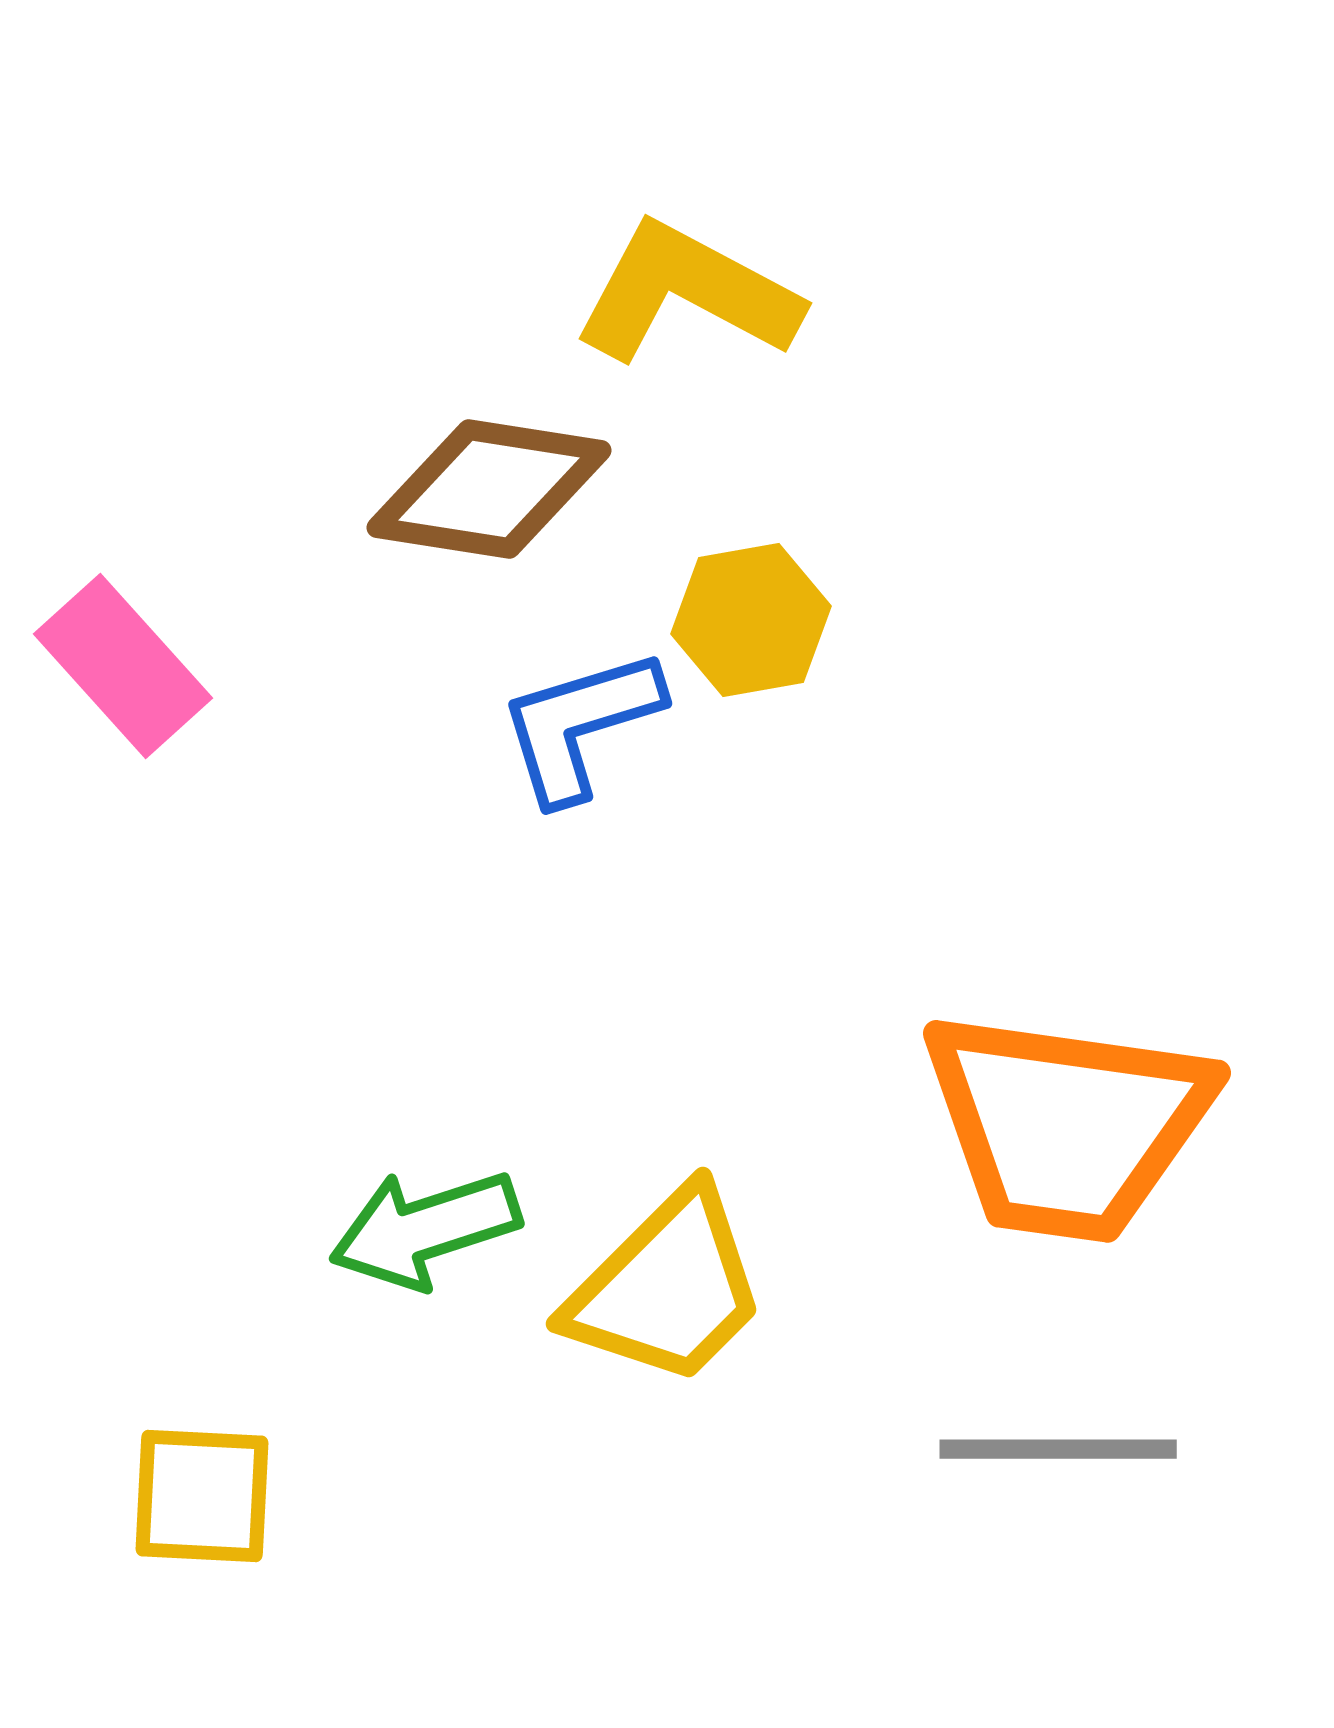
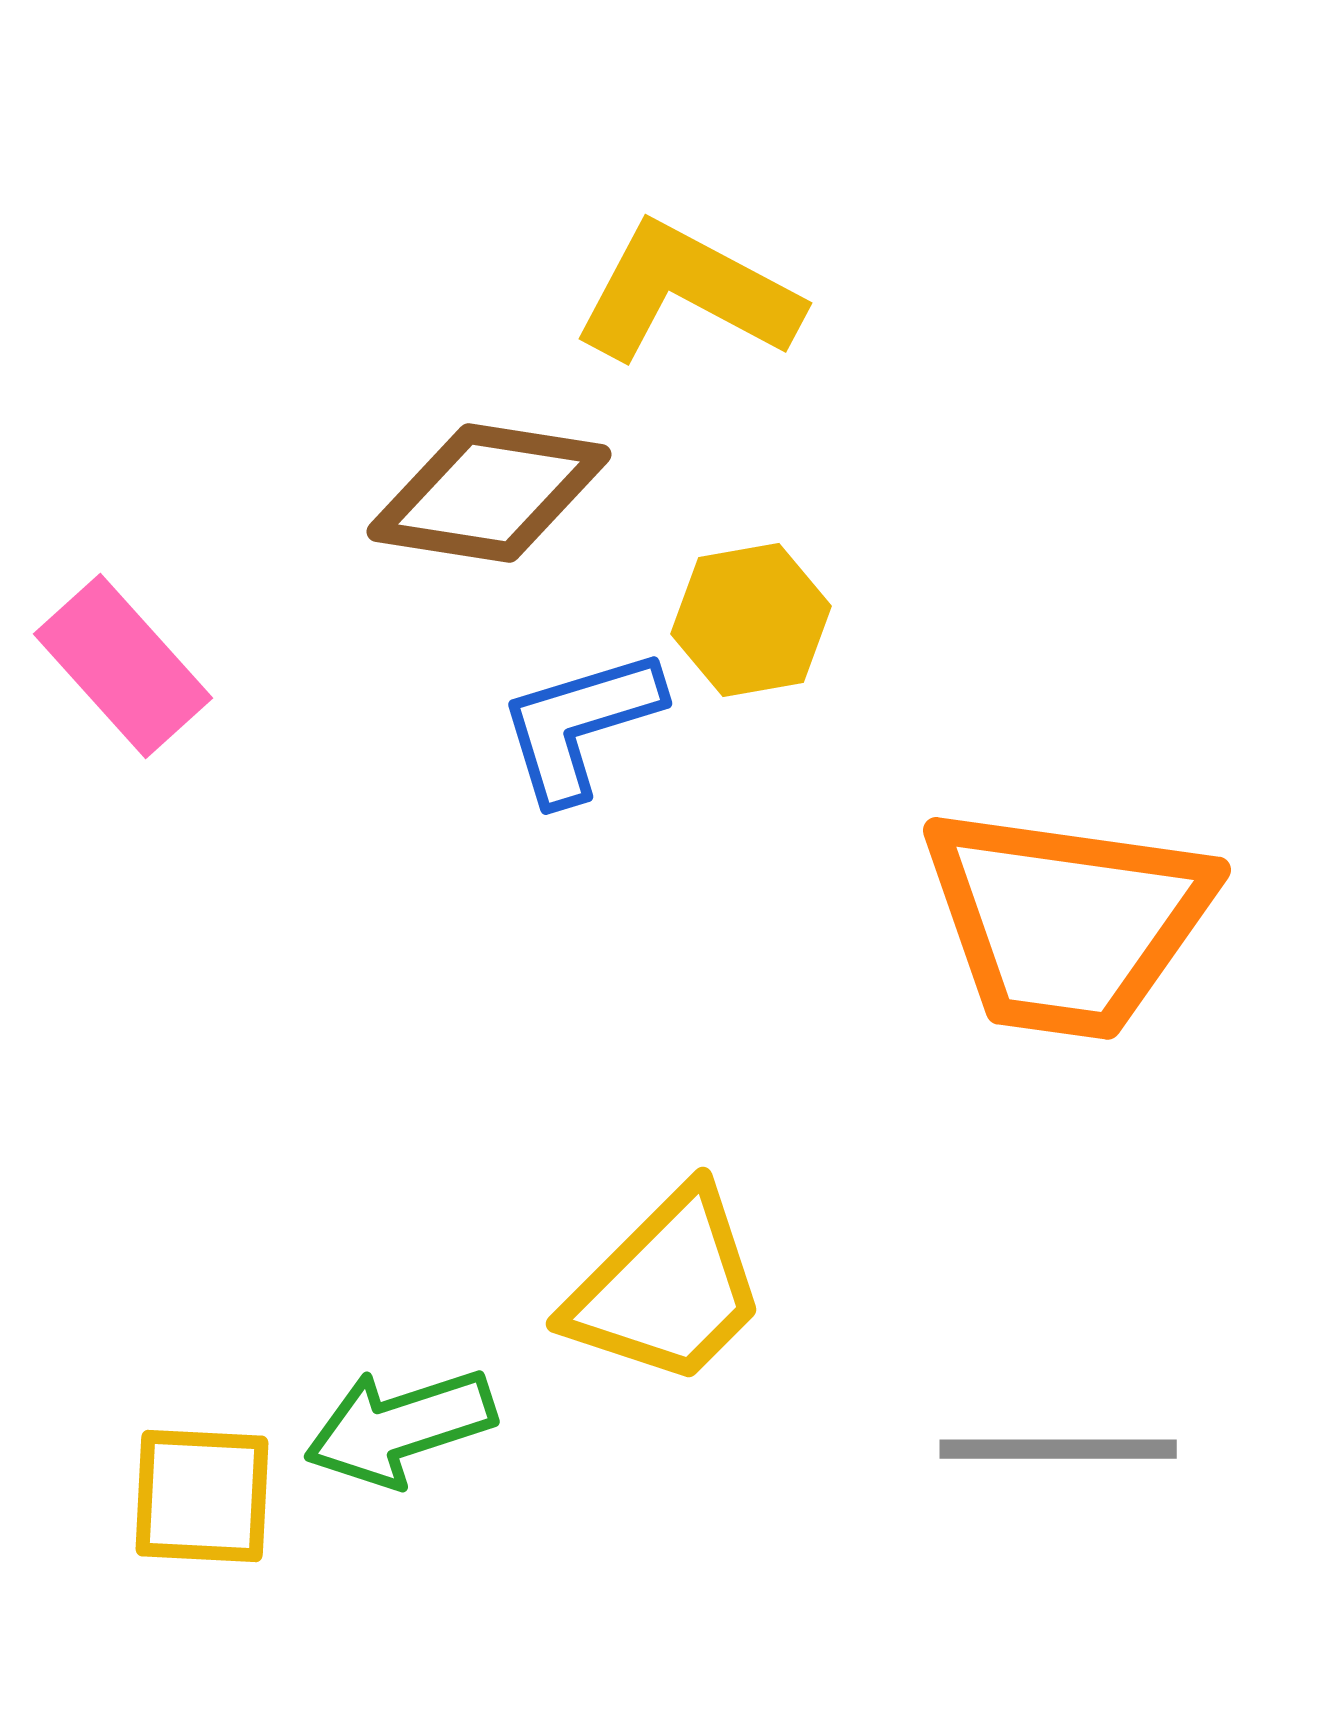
brown diamond: moved 4 px down
orange trapezoid: moved 203 px up
green arrow: moved 25 px left, 198 px down
